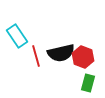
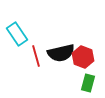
cyan rectangle: moved 2 px up
